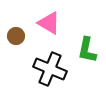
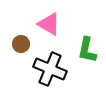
pink triangle: moved 1 px down
brown circle: moved 5 px right, 8 px down
